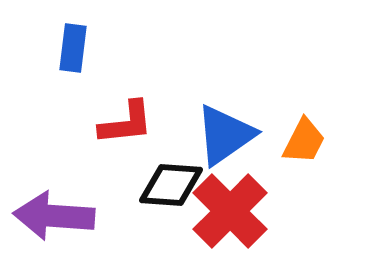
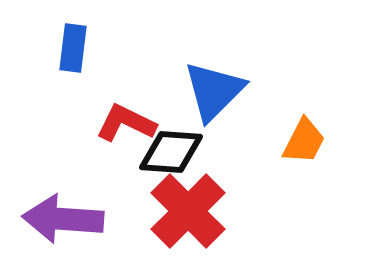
red L-shape: rotated 148 degrees counterclockwise
blue triangle: moved 11 px left, 44 px up; rotated 10 degrees counterclockwise
black diamond: moved 33 px up
red cross: moved 42 px left
purple arrow: moved 9 px right, 3 px down
